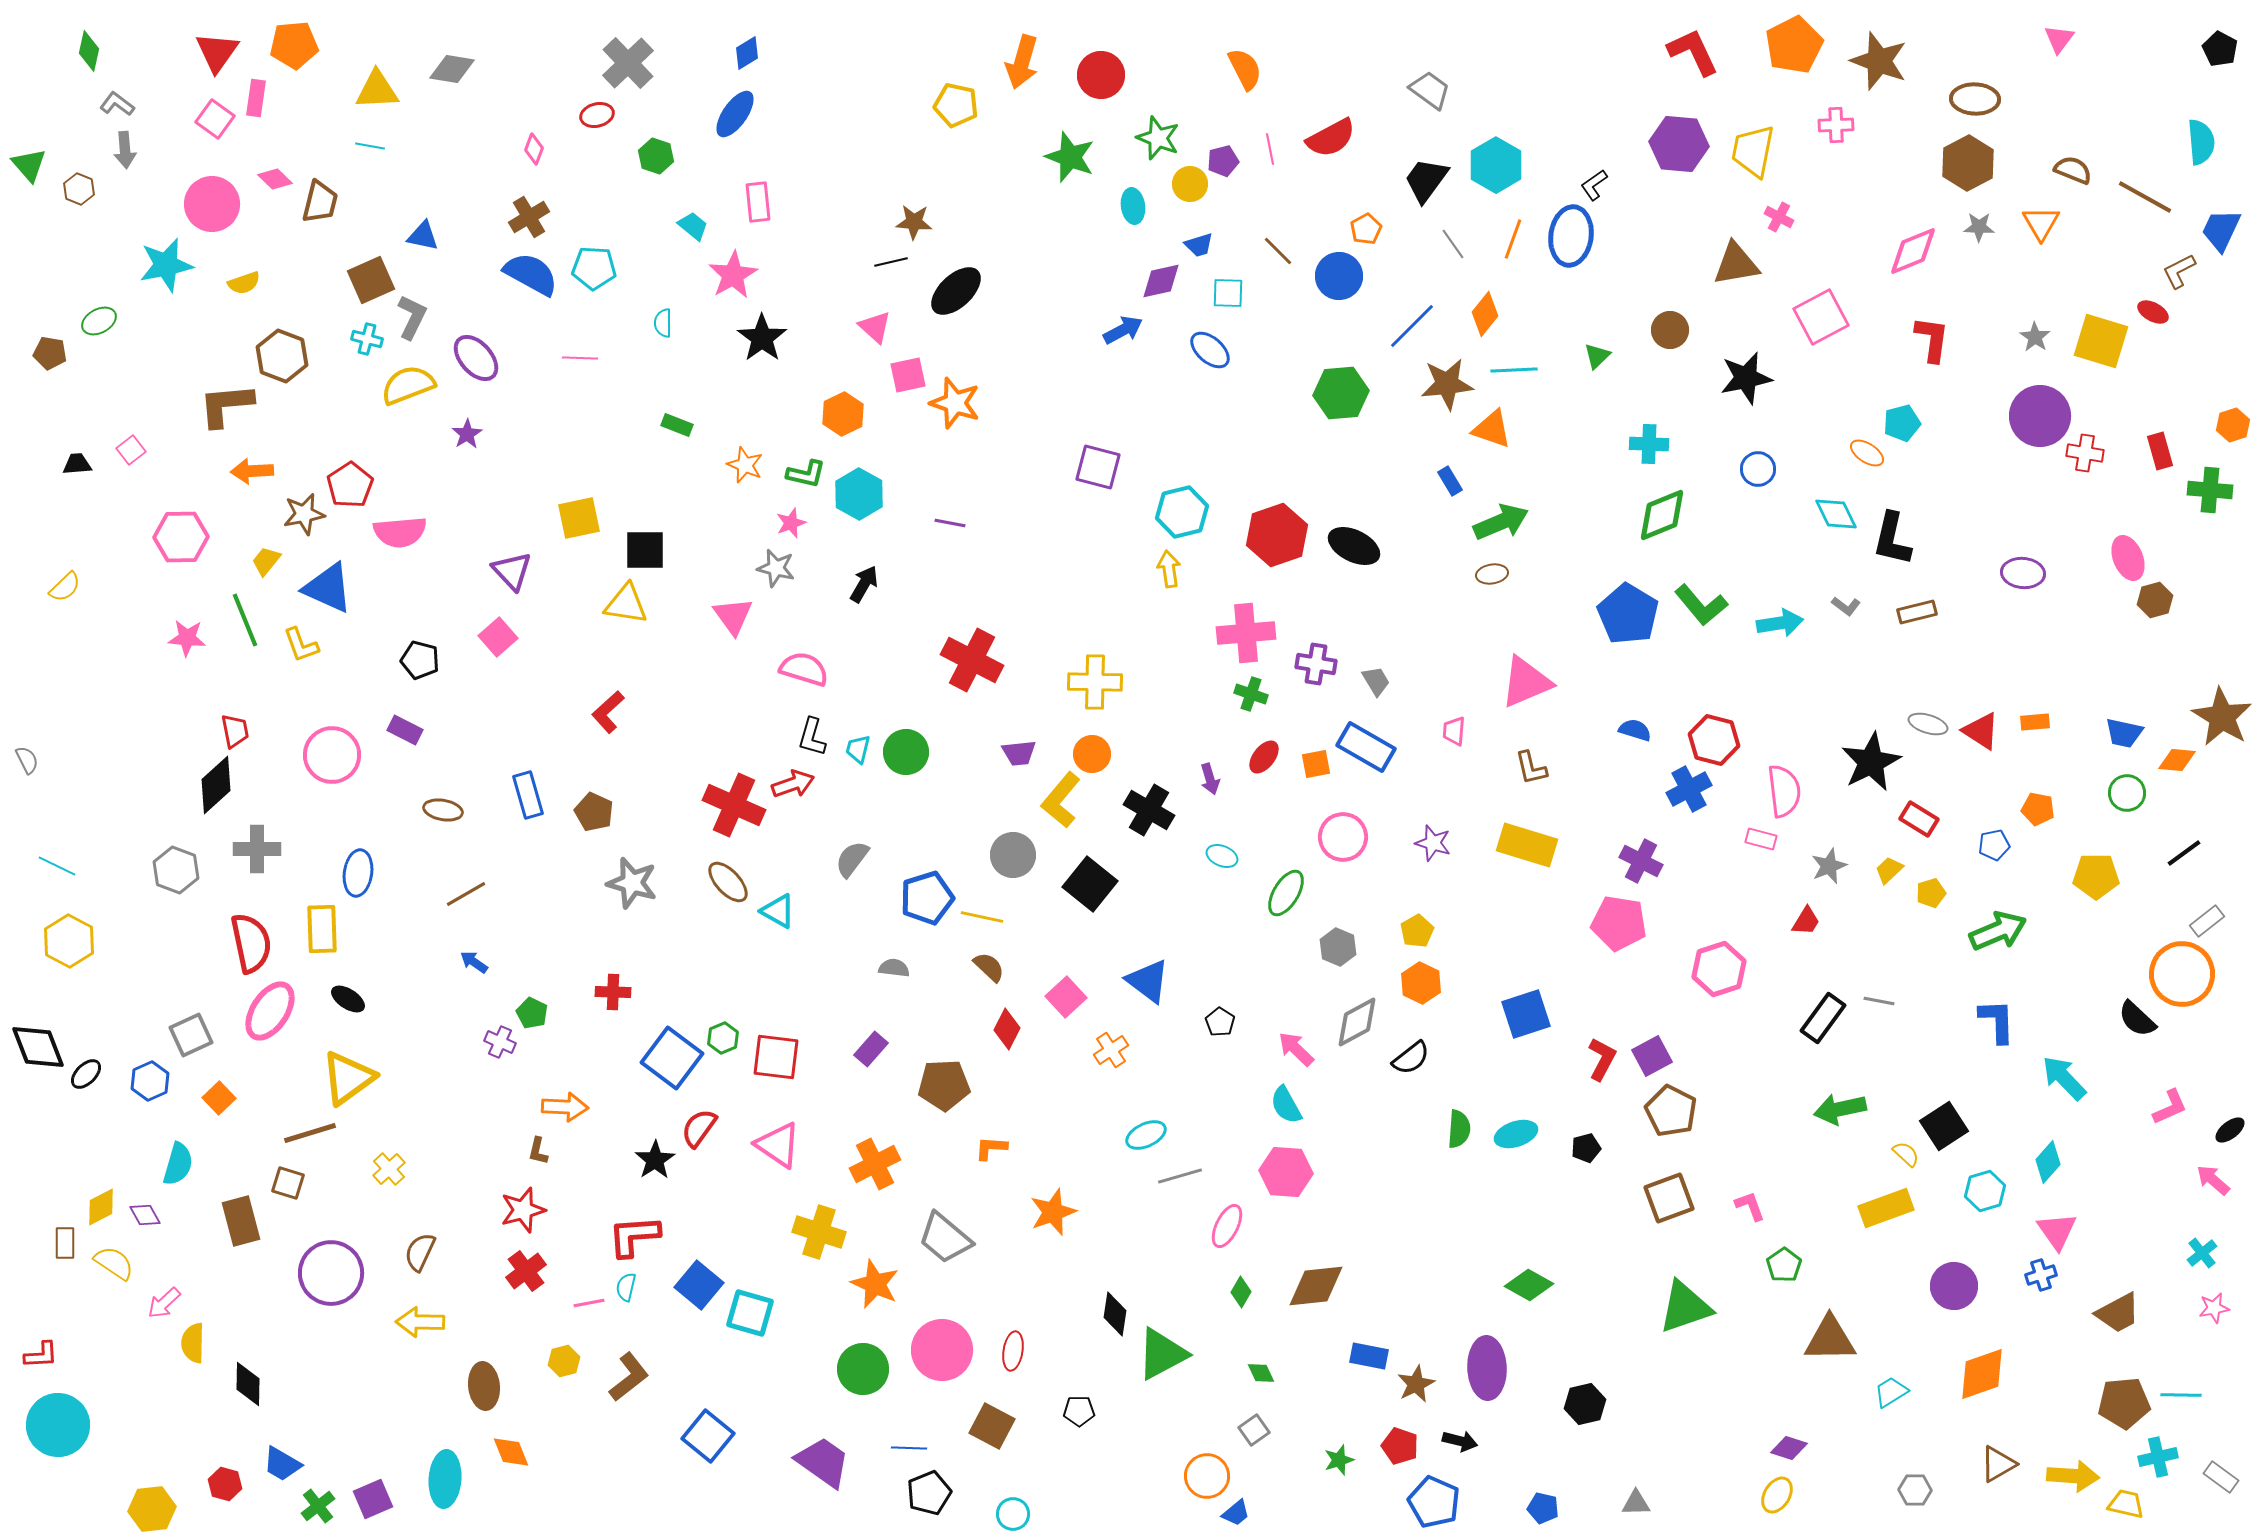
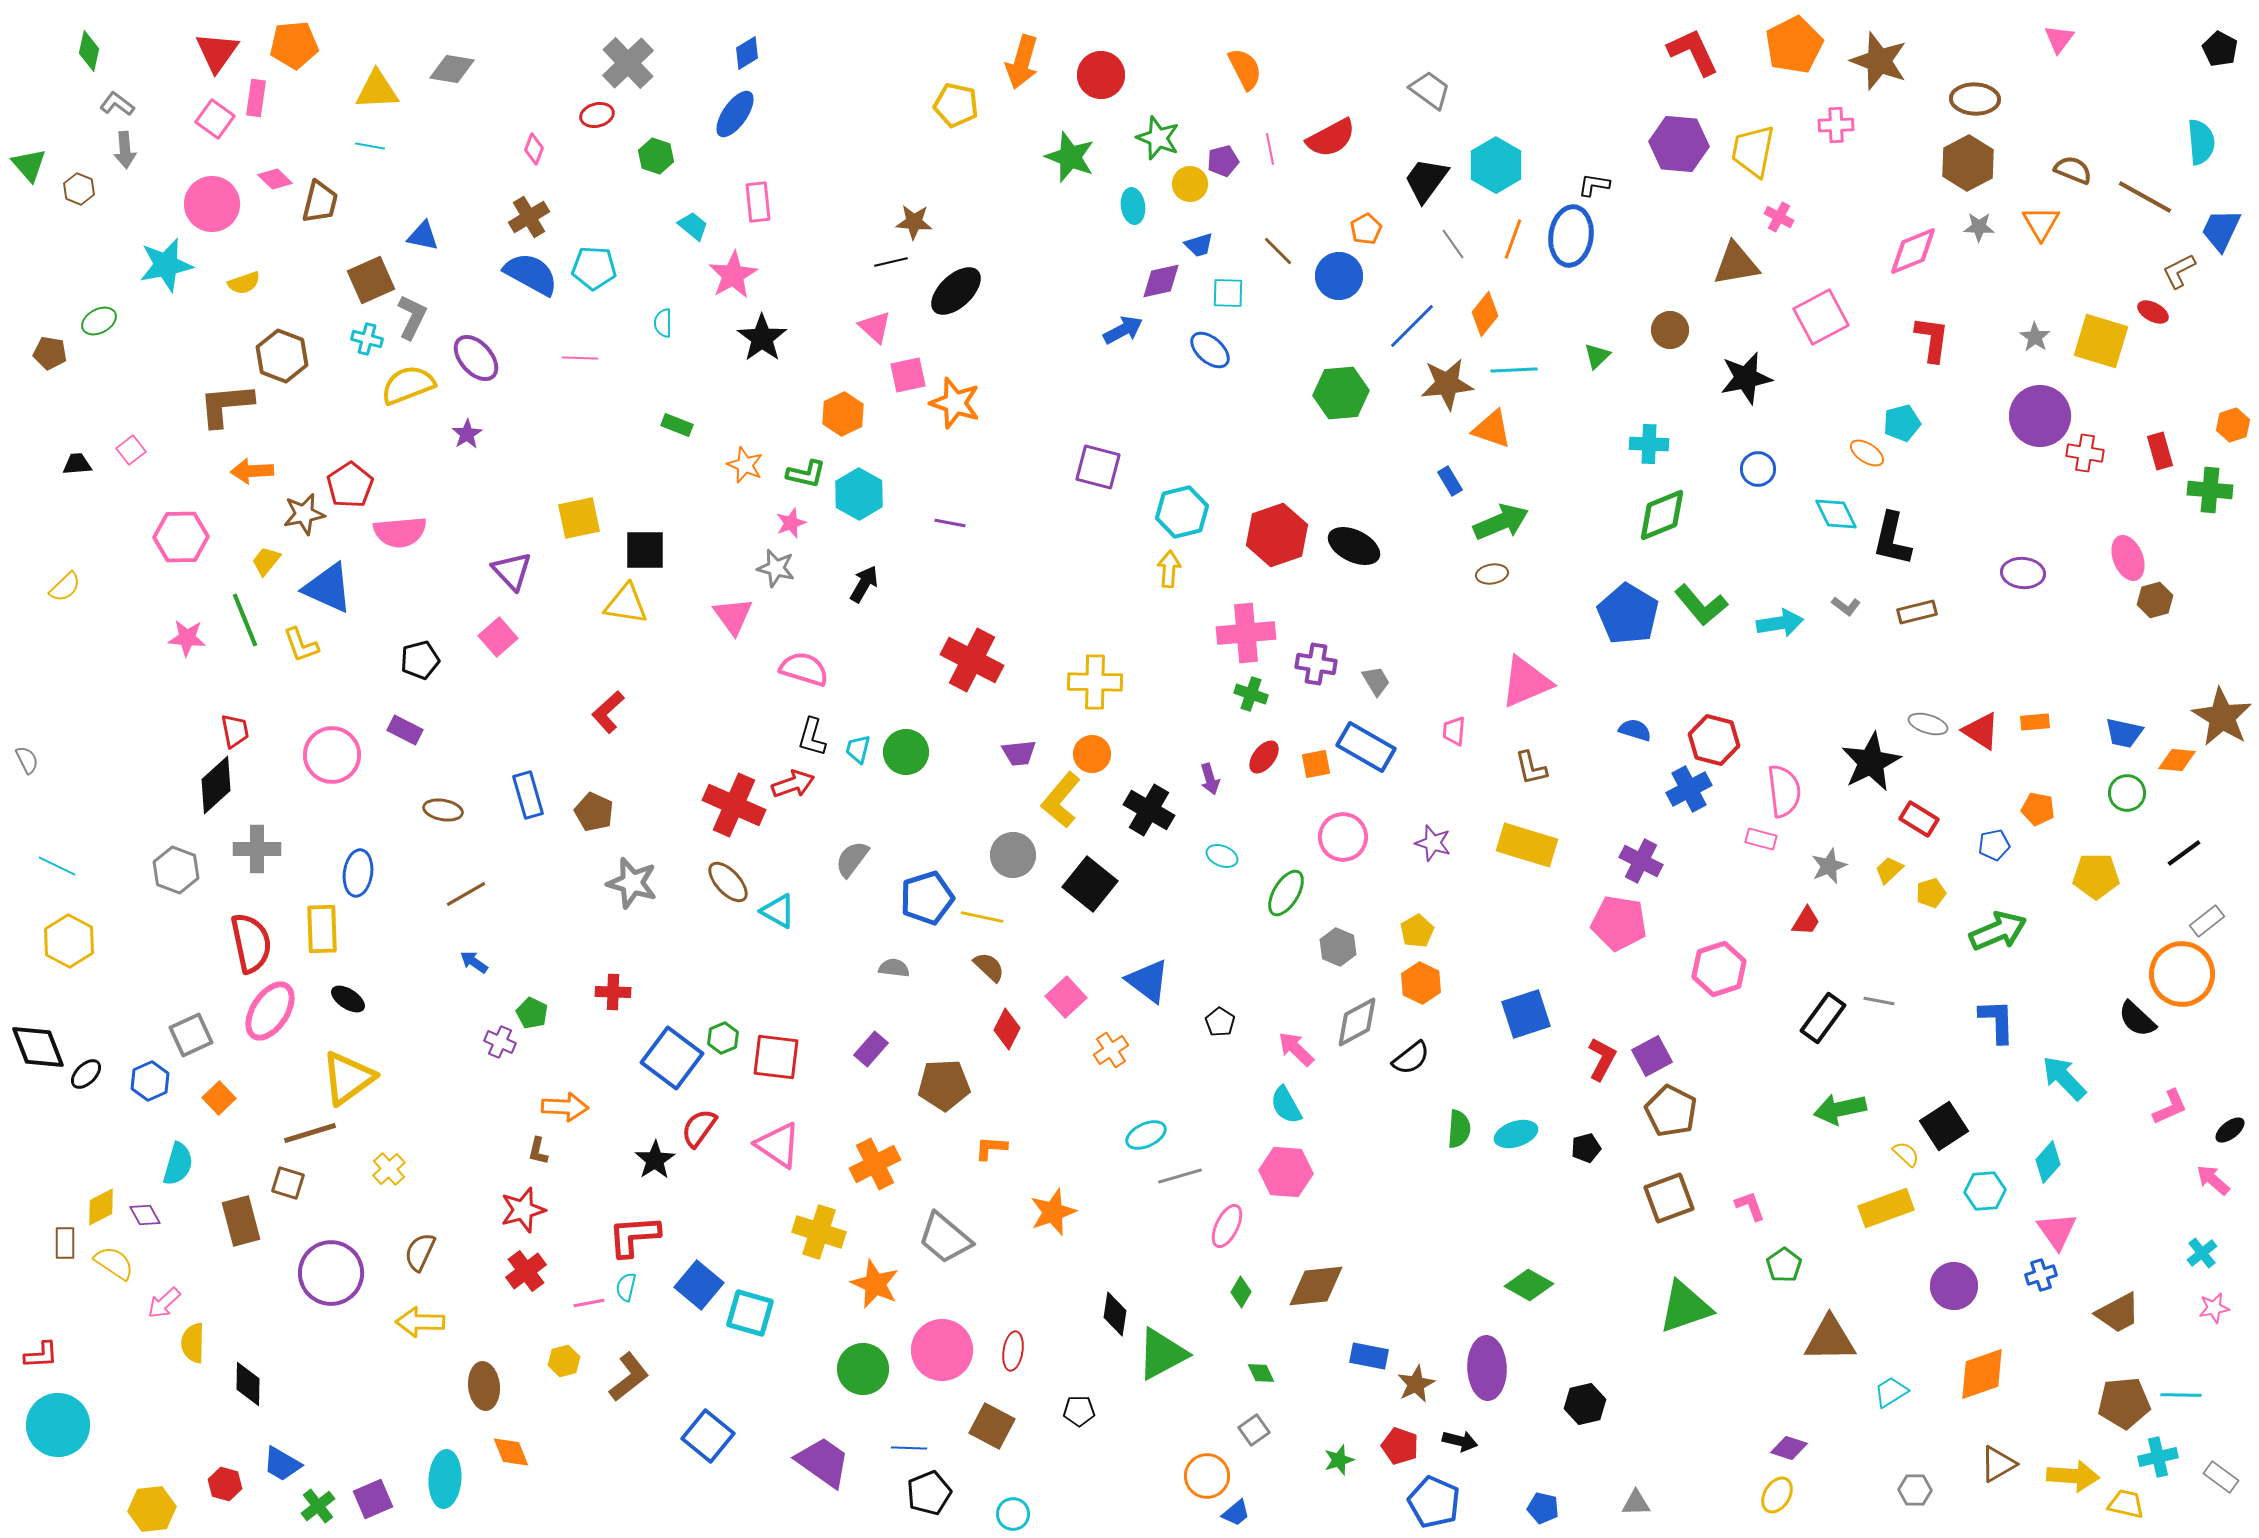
black L-shape at (1594, 185): rotated 44 degrees clockwise
yellow arrow at (1169, 569): rotated 12 degrees clockwise
black pentagon at (420, 660): rotated 30 degrees counterclockwise
cyan hexagon at (1985, 1191): rotated 12 degrees clockwise
